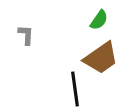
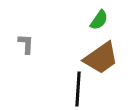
gray L-shape: moved 9 px down
black line: moved 3 px right; rotated 12 degrees clockwise
